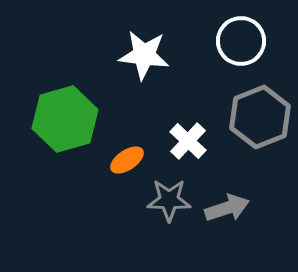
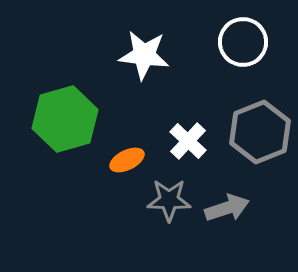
white circle: moved 2 px right, 1 px down
gray hexagon: moved 15 px down
orange ellipse: rotated 8 degrees clockwise
